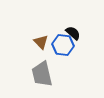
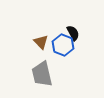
black semicircle: rotated 21 degrees clockwise
blue hexagon: rotated 15 degrees clockwise
